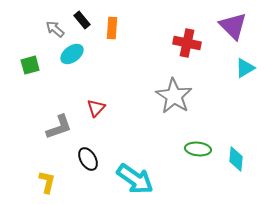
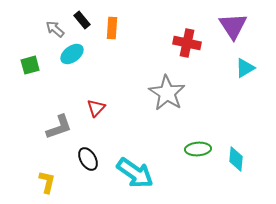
purple triangle: rotated 12 degrees clockwise
gray star: moved 7 px left, 3 px up
green ellipse: rotated 10 degrees counterclockwise
cyan arrow: moved 6 px up
